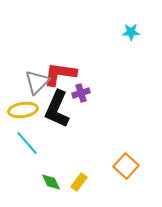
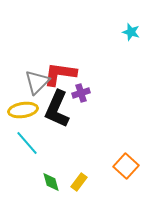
cyan star: rotated 18 degrees clockwise
green diamond: rotated 10 degrees clockwise
